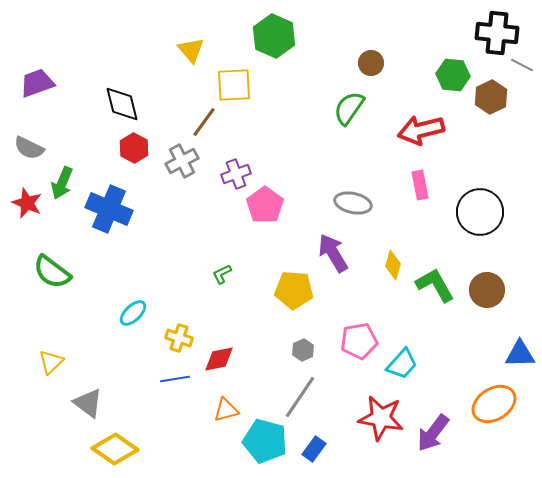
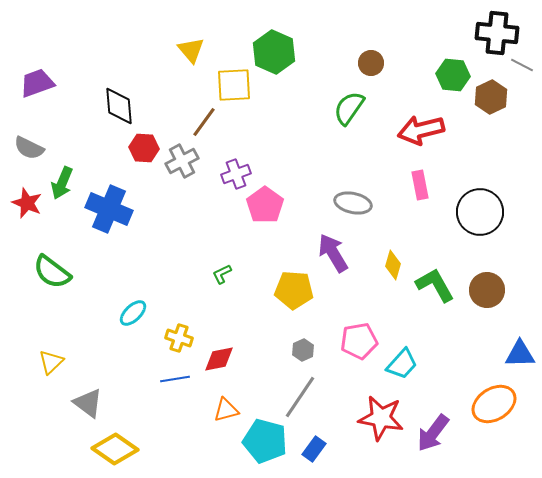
green hexagon at (274, 36): moved 16 px down
black diamond at (122, 104): moved 3 px left, 2 px down; rotated 9 degrees clockwise
red hexagon at (134, 148): moved 10 px right; rotated 24 degrees counterclockwise
